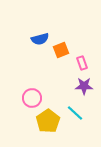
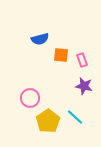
orange square: moved 5 px down; rotated 28 degrees clockwise
pink rectangle: moved 3 px up
purple star: rotated 12 degrees clockwise
pink circle: moved 2 px left
cyan line: moved 4 px down
